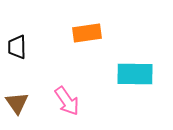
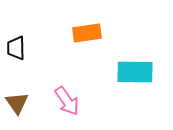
black trapezoid: moved 1 px left, 1 px down
cyan rectangle: moved 2 px up
